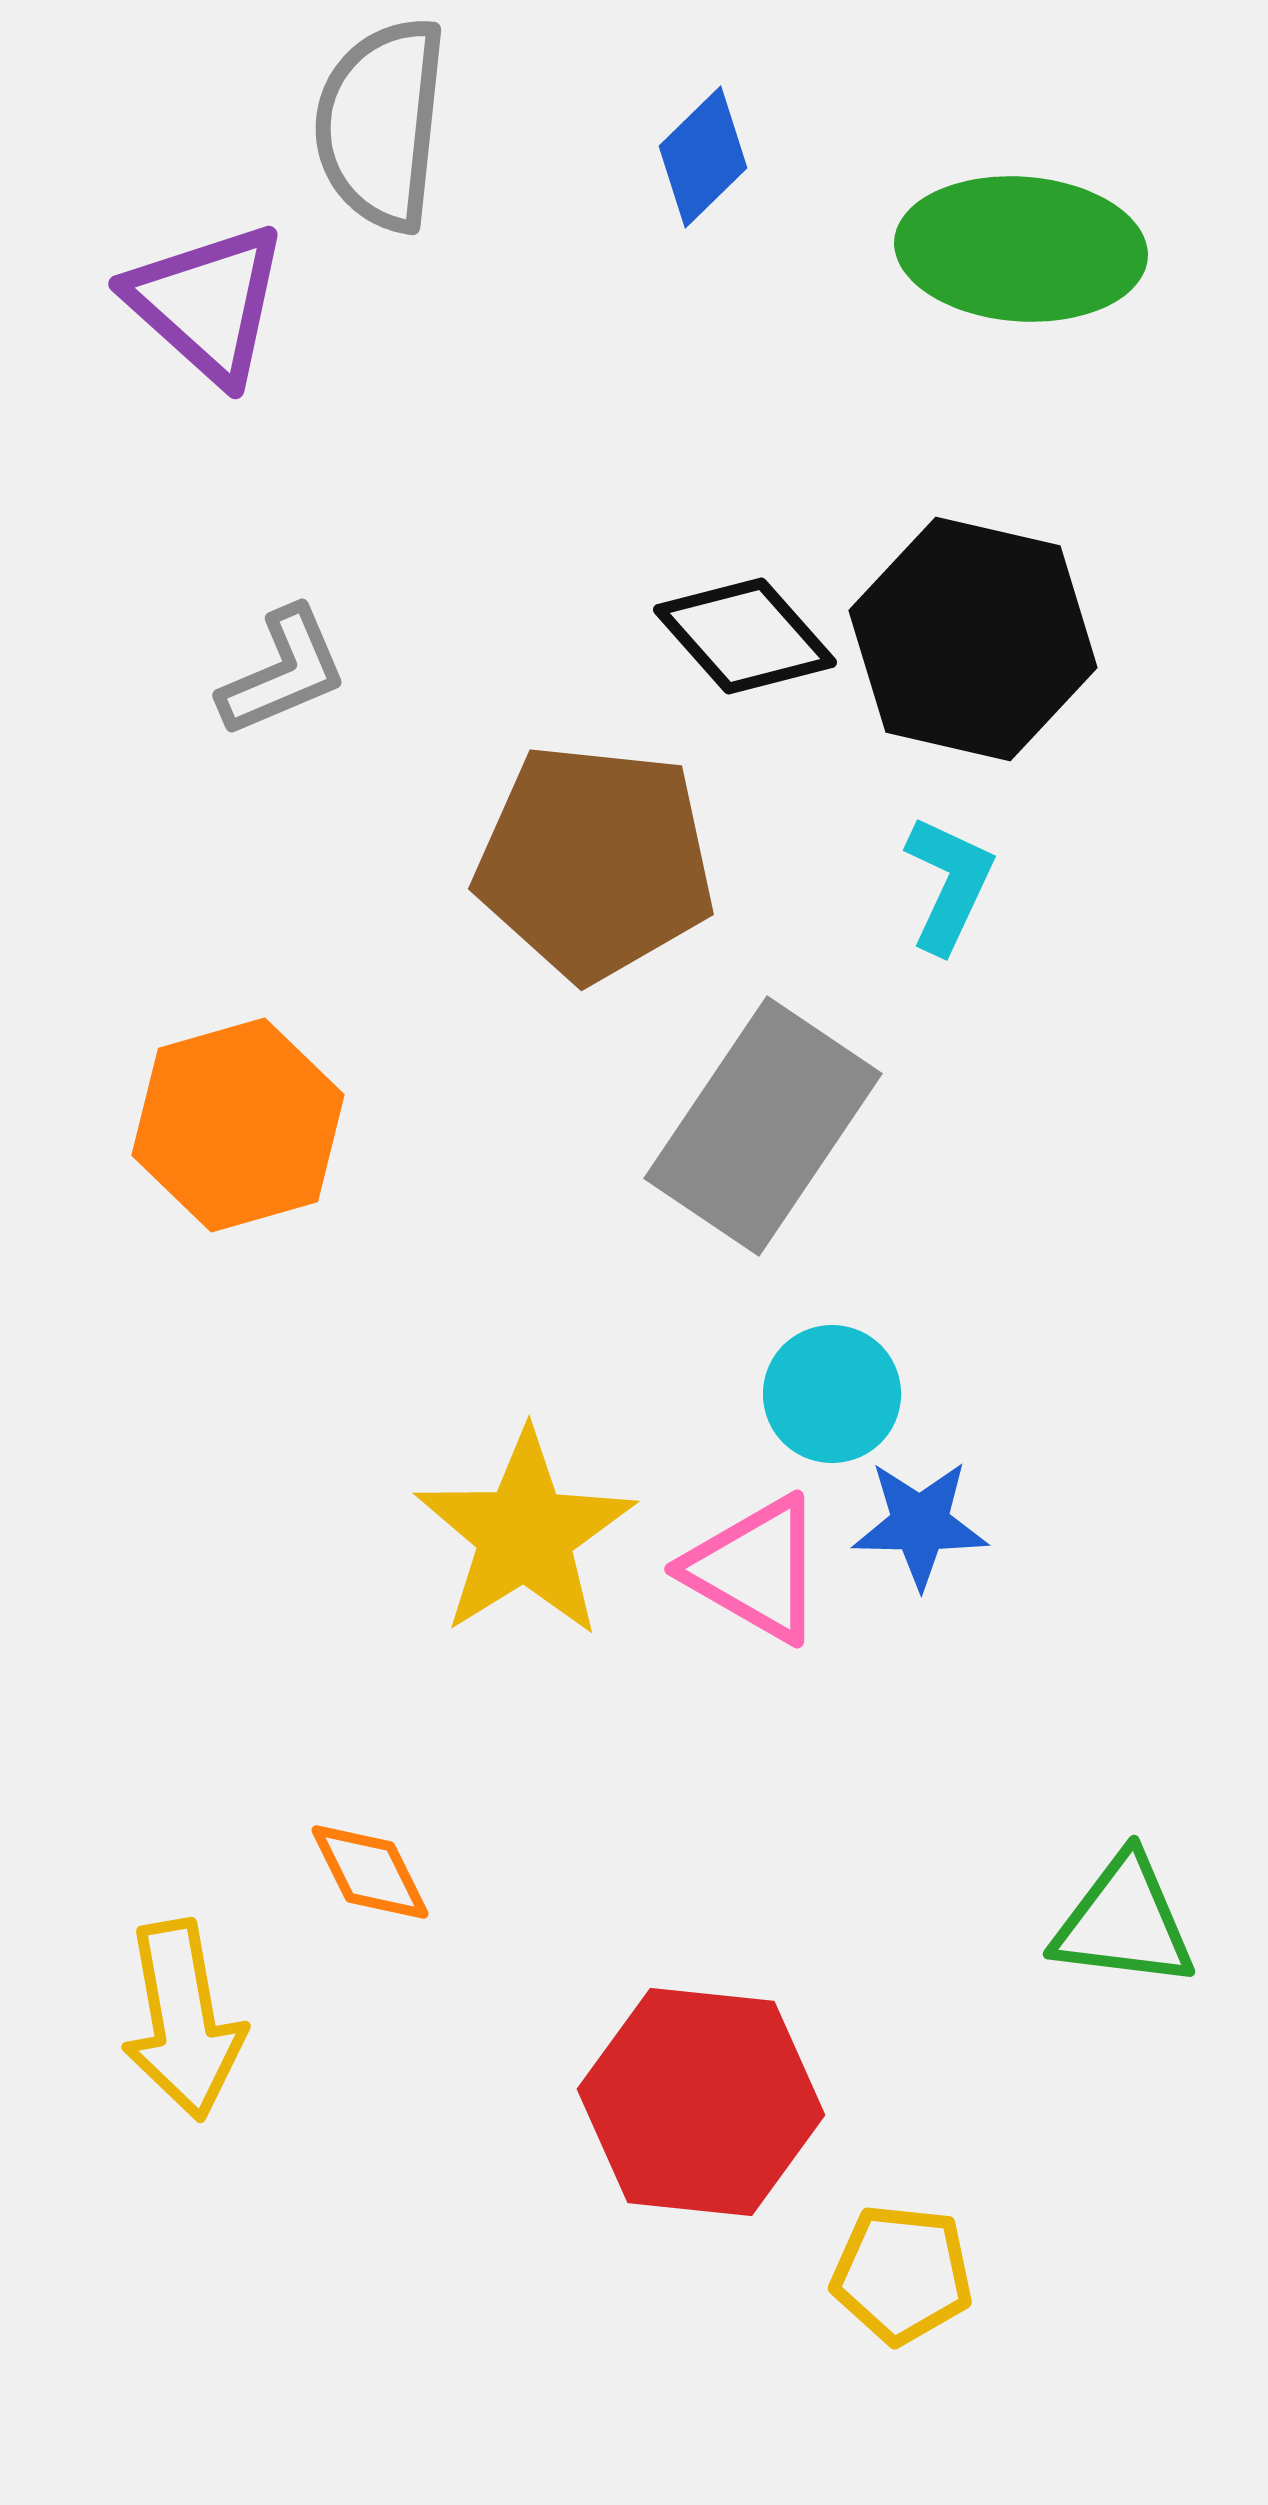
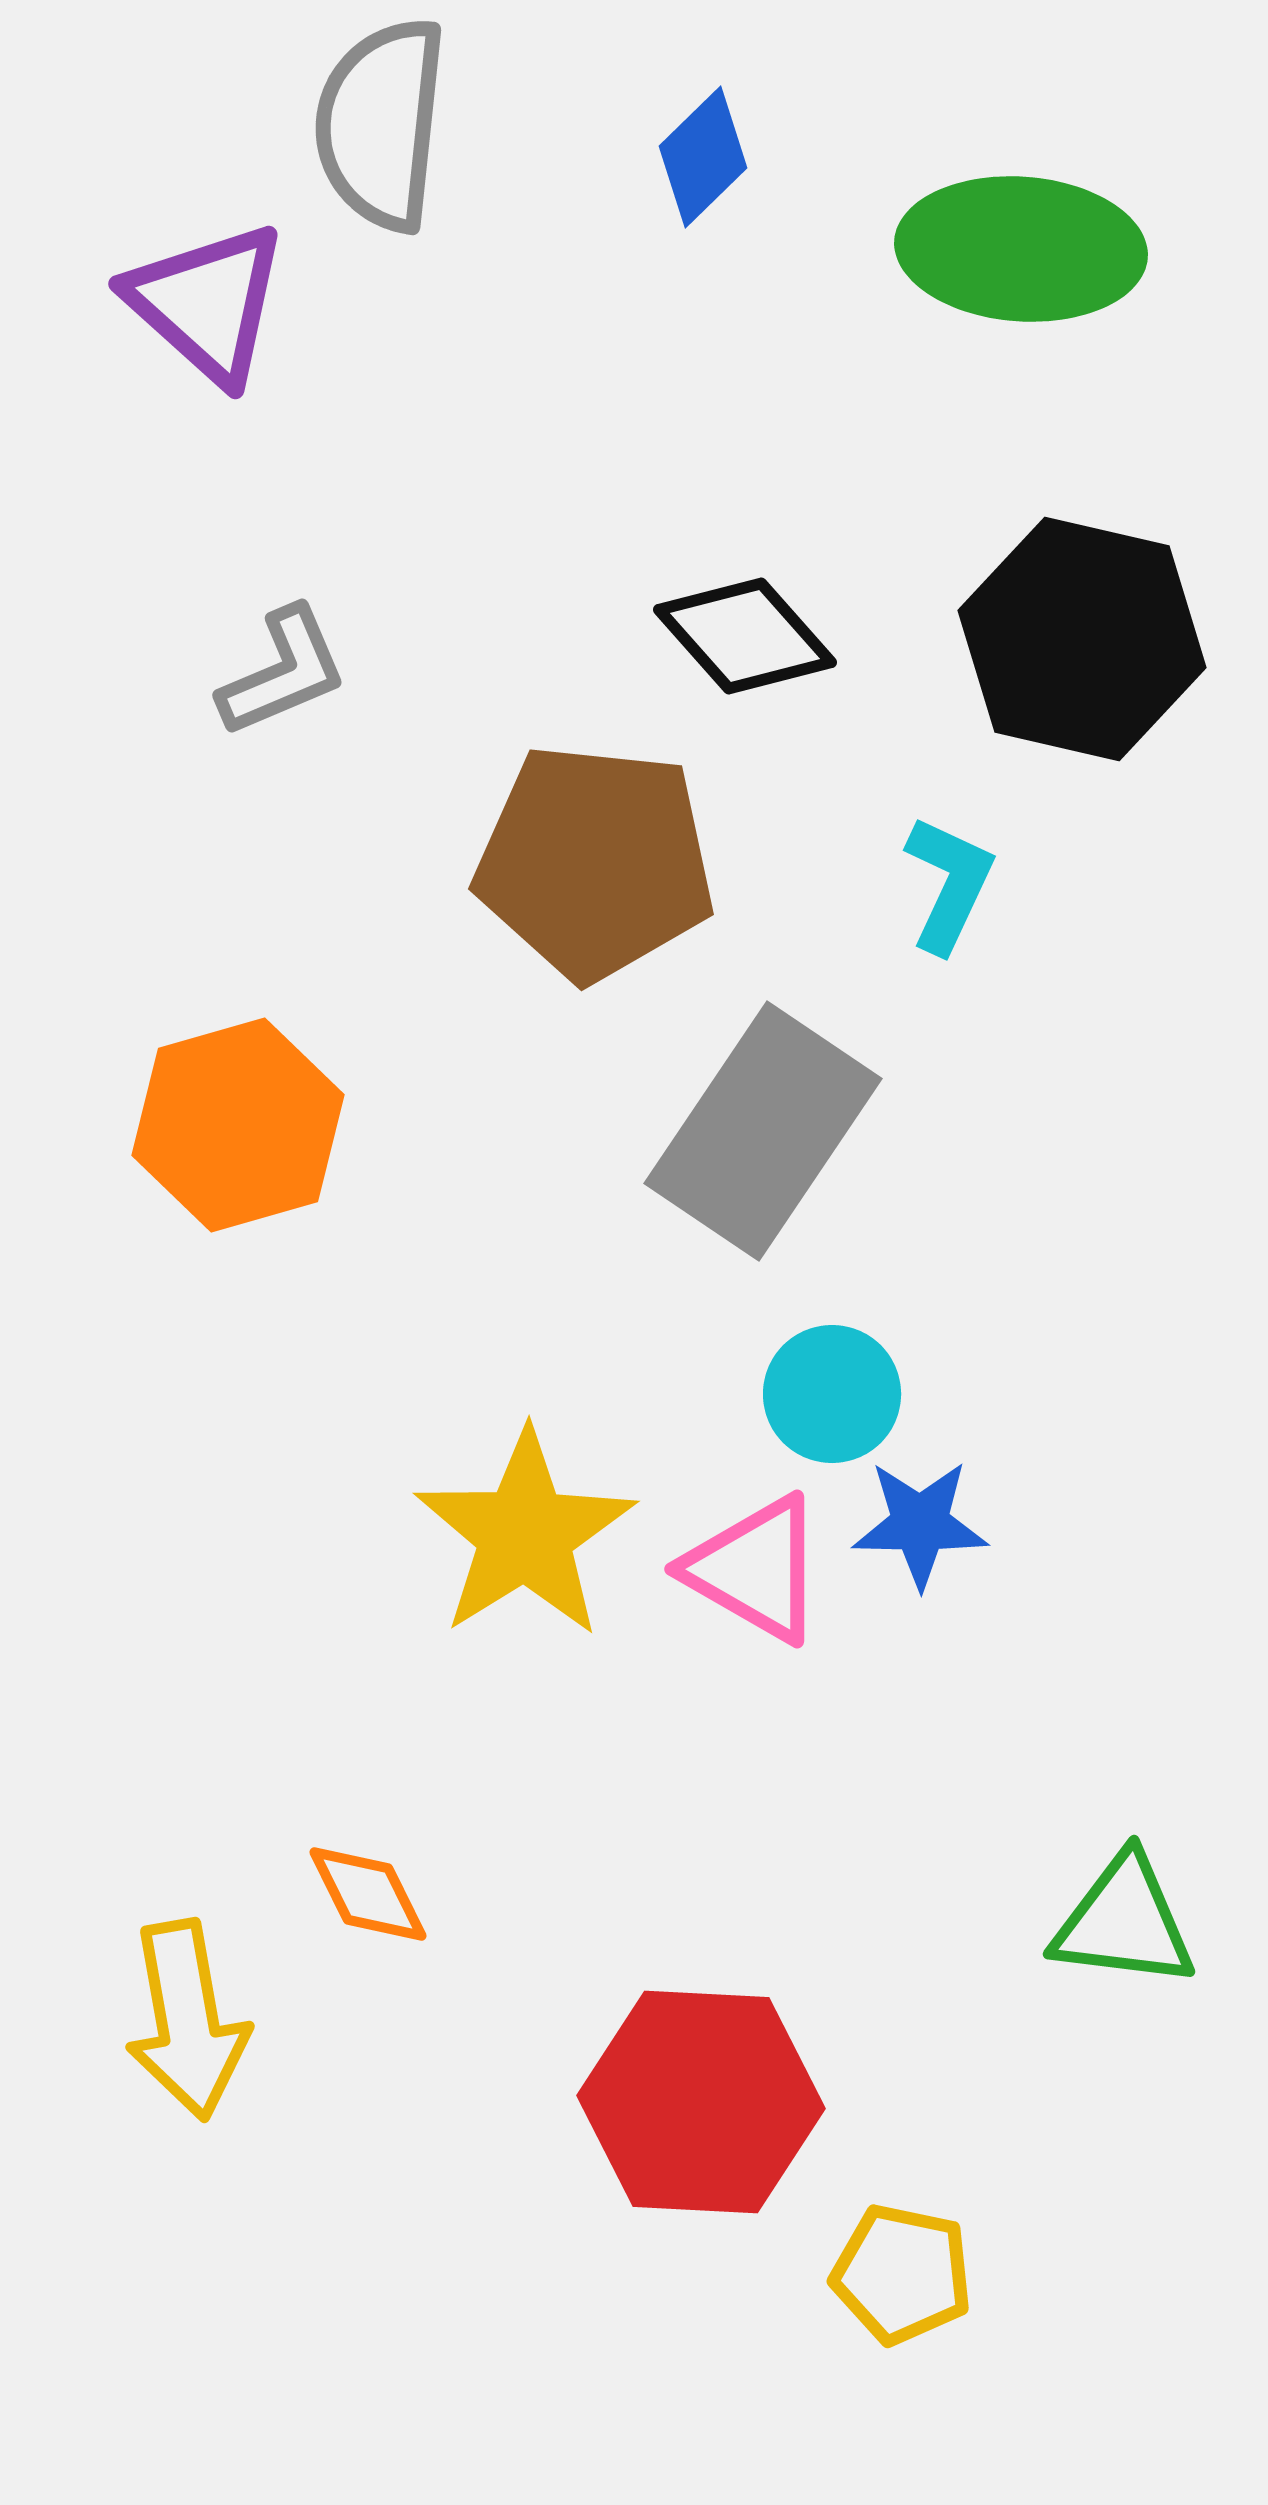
black hexagon: moved 109 px right
gray rectangle: moved 5 px down
orange diamond: moved 2 px left, 22 px down
yellow arrow: moved 4 px right
red hexagon: rotated 3 degrees counterclockwise
yellow pentagon: rotated 6 degrees clockwise
